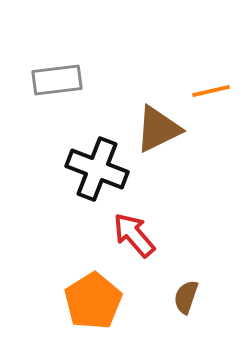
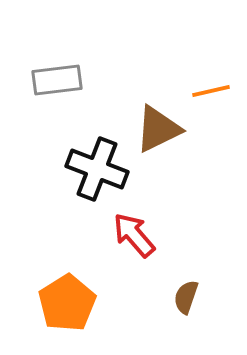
orange pentagon: moved 26 px left, 2 px down
